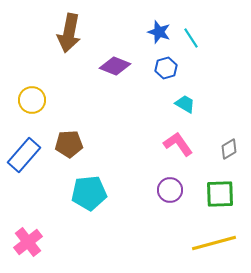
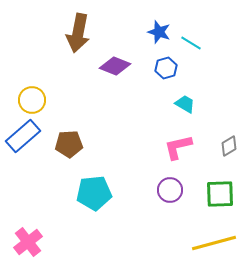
brown arrow: moved 9 px right
cyan line: moved 5 px down; rotated 25 degrees counterclockwise
pink L-shape: moved 3 px down; rotated 68 degrees counterclockwise
gray diamond: moved 3 px up
blue rectangle: moved 1 px left, 19 px up; rotated 8 degrees clockwise
cyan pentagon: moved 5 px right
